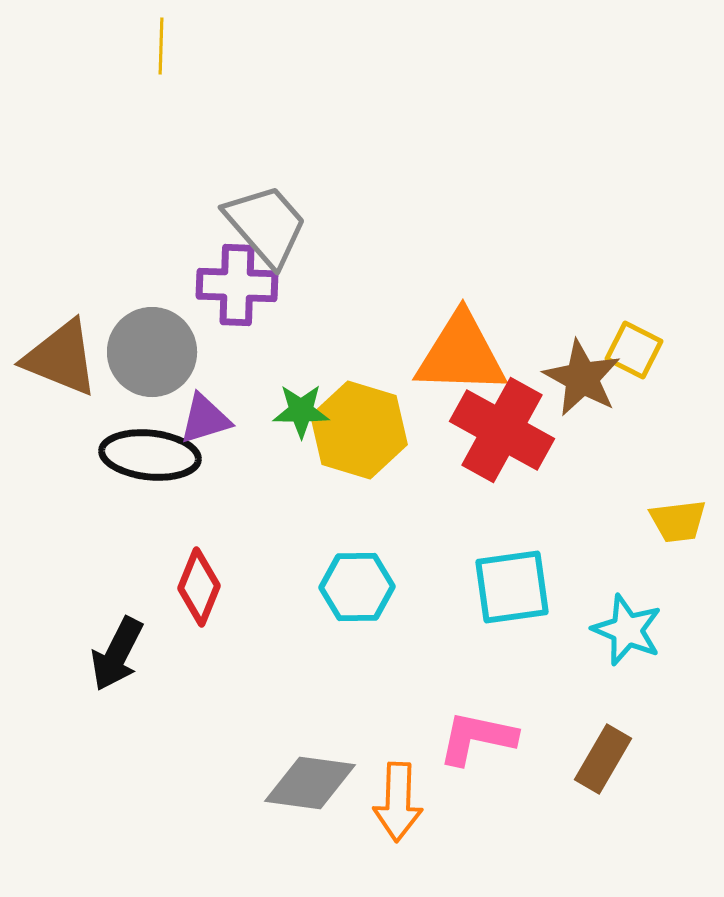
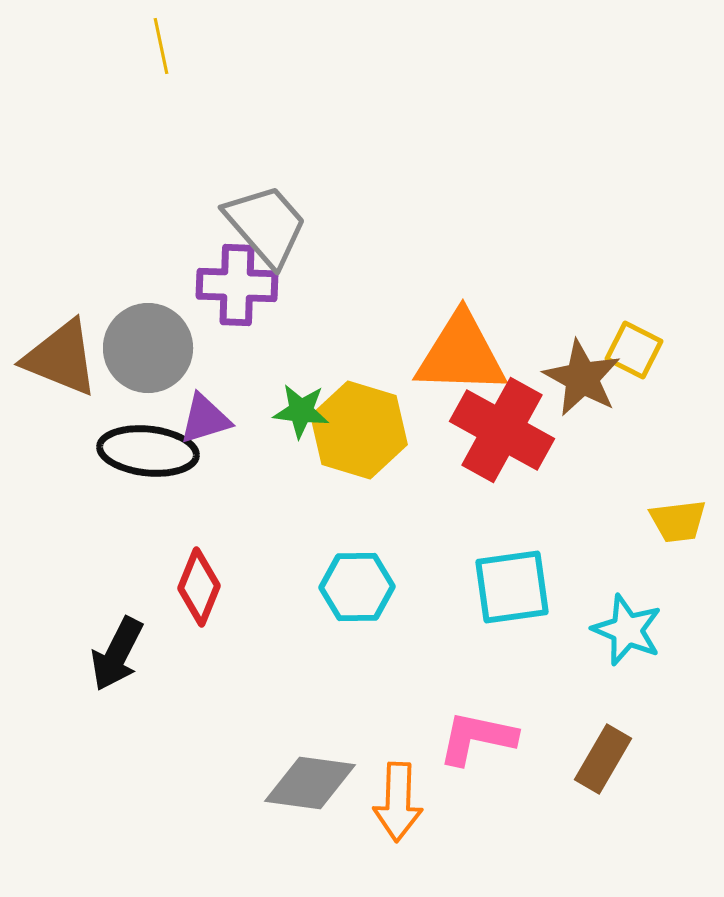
yellow line: rotated 14 degrees counterclockwise
gray circle: moved 4 px left, 4 px up
green star: rotated 6 degrees clockwise
black ellipse: moved 2 px left, 4 px up
